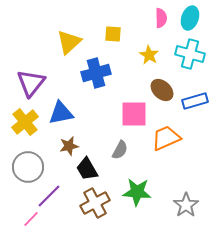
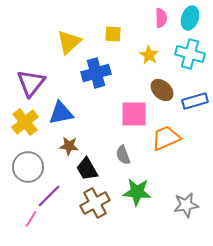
brown star: rotated 18 degrees clockwise
gray semicircle: moved 3 px right, 5 px down; rotated 132 degrees clockwise
gray star: rotated 25 degrees clockwise
pink line: rotated 12 degrees counterclockwise
